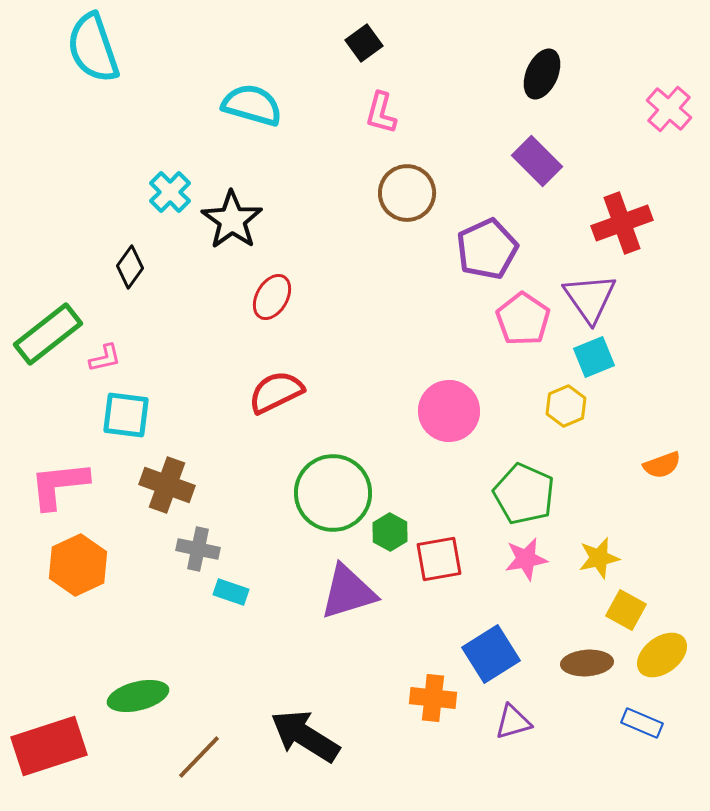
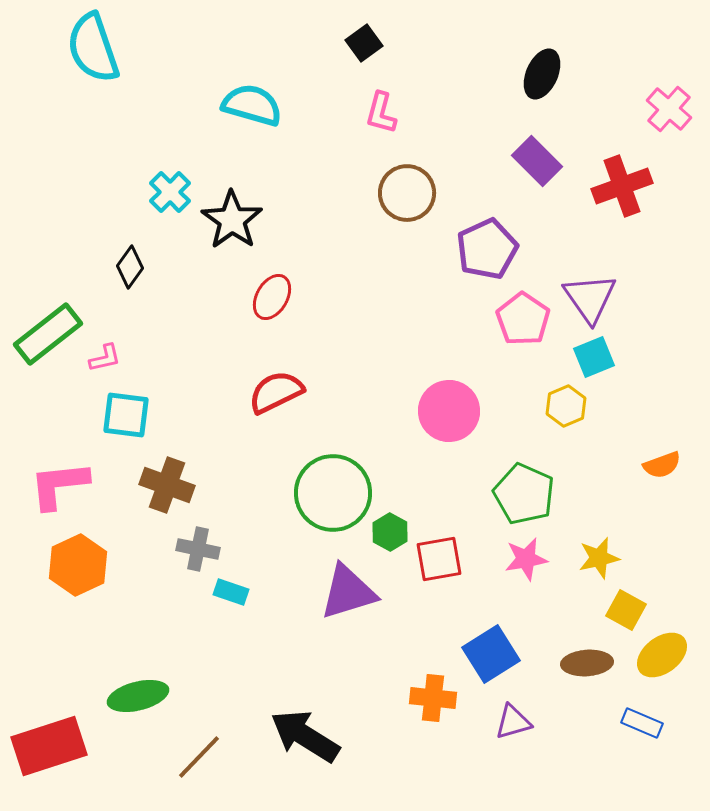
red cross at (622, 223): moved 37 px up
